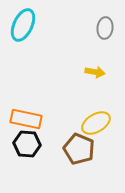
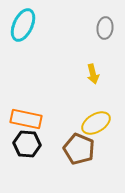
yellow arrow: moved 2 px left, 2 px down; rotated 66 degrees clockwise
